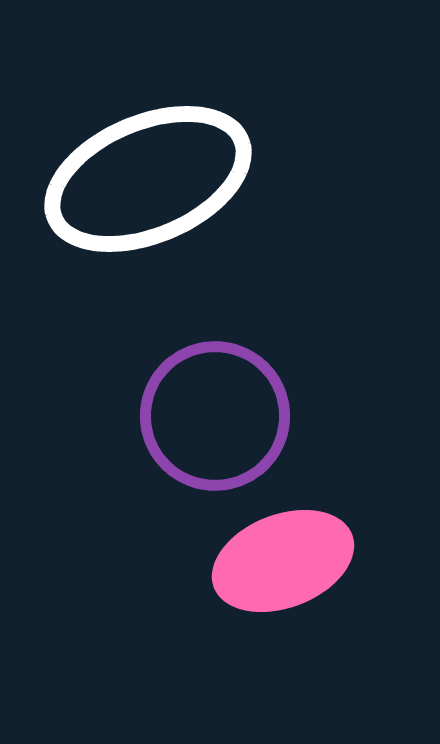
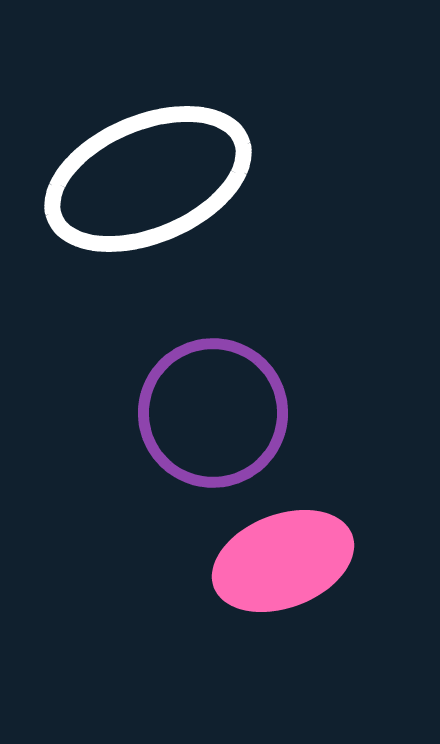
purple circle: moved 2 px left, 3 px up
